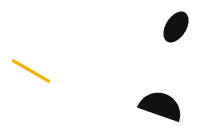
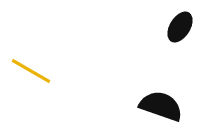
black ellipse: moved 4 px right
